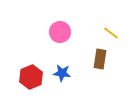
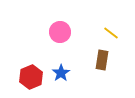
brown rectangle: moved 2 px right, 1 px down
blue star: moved 1 px left; rotated 30 degrees clockwise
